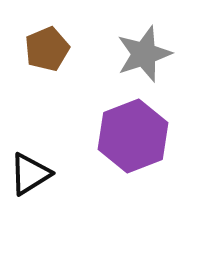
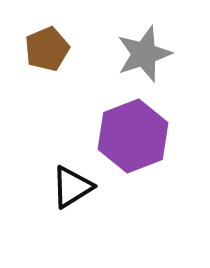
black triangle: moved 42 px right, 13 px down
